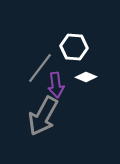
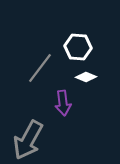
white hexagon: moved 4 px right
purple arrow: moved 7 px right, 18 px down
gray arrow: moved 15 px left, 24 px down
